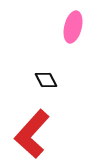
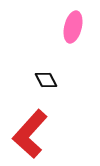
red L-shape: moved 2 px left
